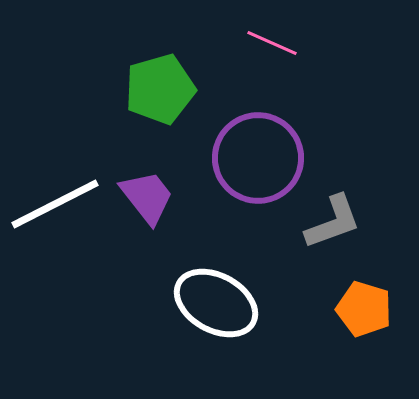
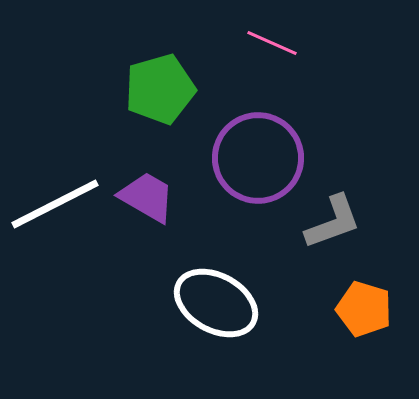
purple trapezoid: rotated 22 degrees counterclockwise
